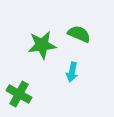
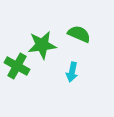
green cross: moved 2 px left, 28 px up
